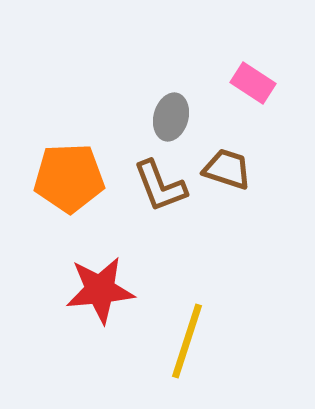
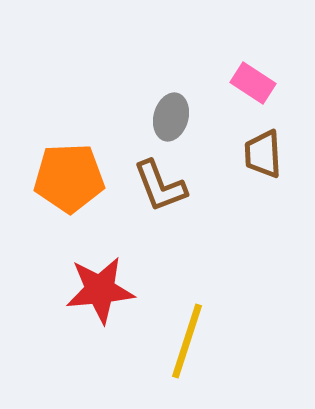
brown trapezoid: moved 36 px right, 15 px up; rotated 111 degrees counterclockwise
